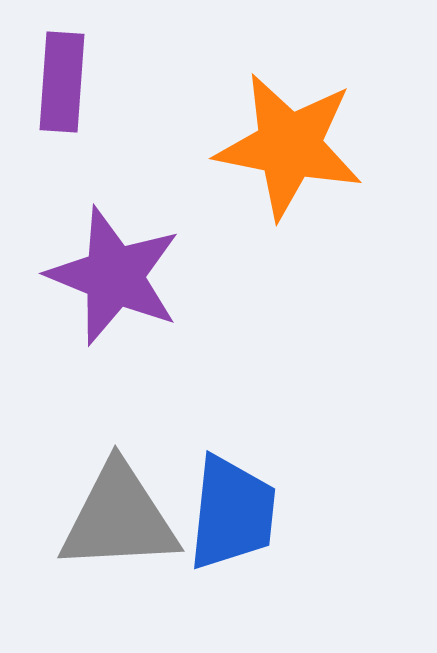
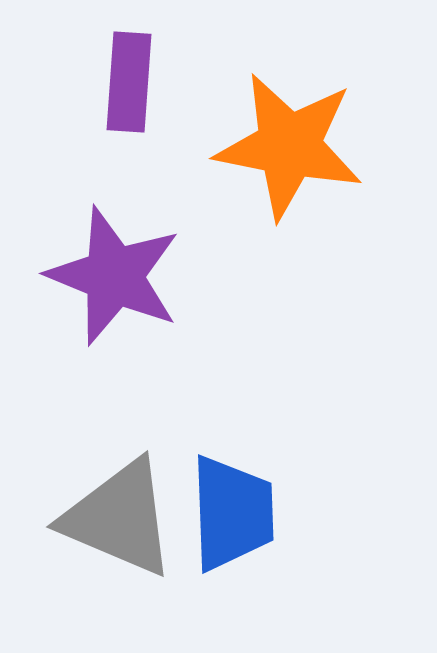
purple rectangle: moved 67 px right
blue trapezoid: rotated 8 degrees counterclockwise
gray triangle: rotated 26 degrees clockwise
